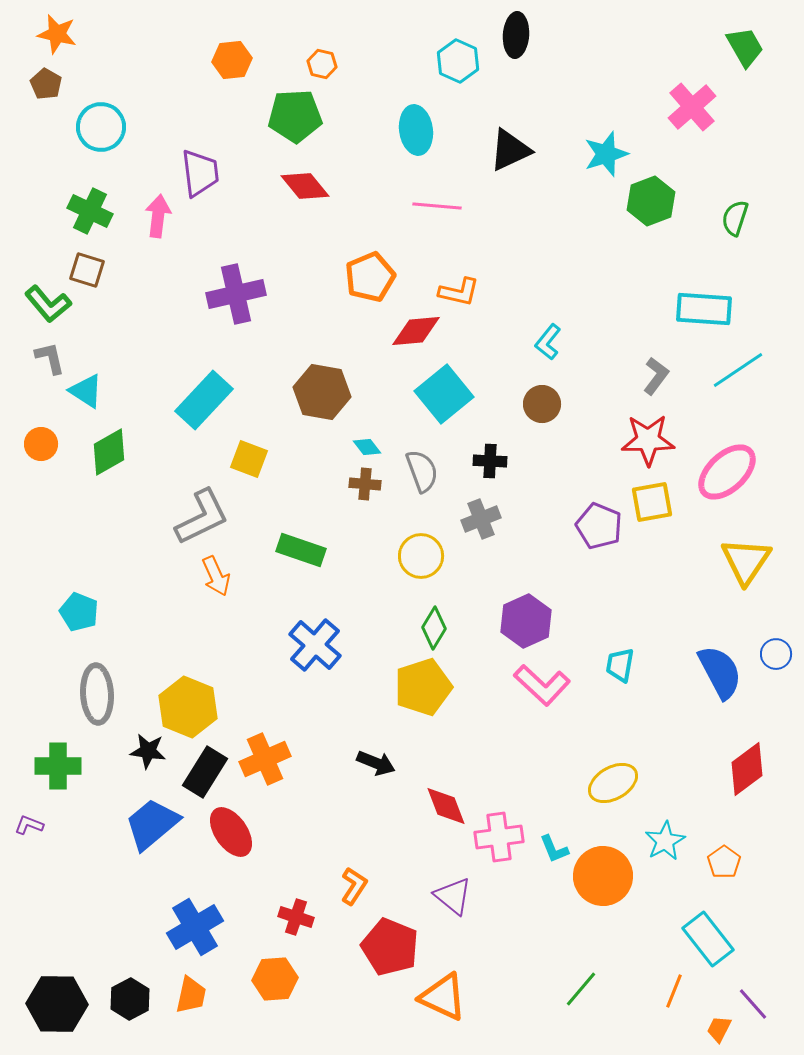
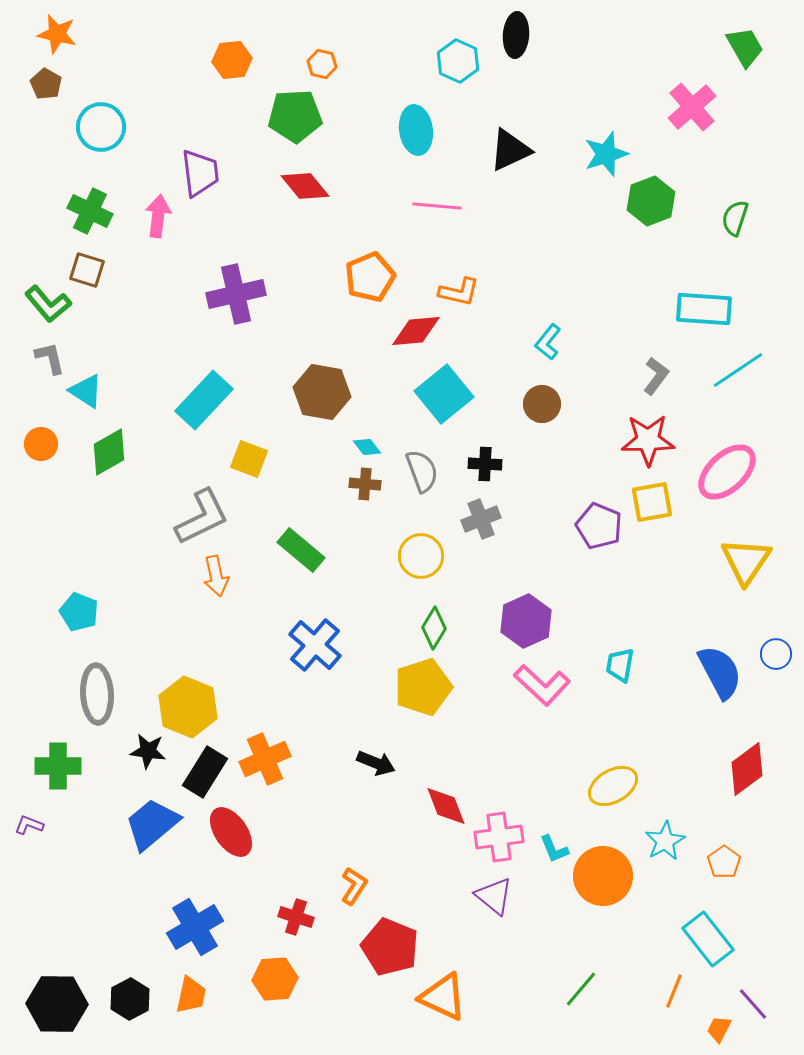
black cross at (490, 461): moved 5 px left, 3 px down
green rectangle at (301, 550): rotated 21 degrees clockwise
orange arrow at (216, 576): rotated 12 degrees clockwise
yellow ellipse at (613, 783): moved 3 px down
purple triangle at (453, 896): moved 41 px right
